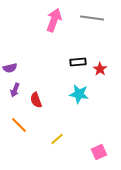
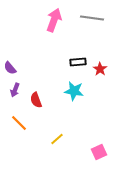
purple semicircle: rotated 64 degrees clockwise
cyan star: moved 5 px left, 3 px up
orange line: moved 2 px up
